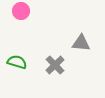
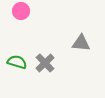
gray cross: moved 10 px left, 2 px up
